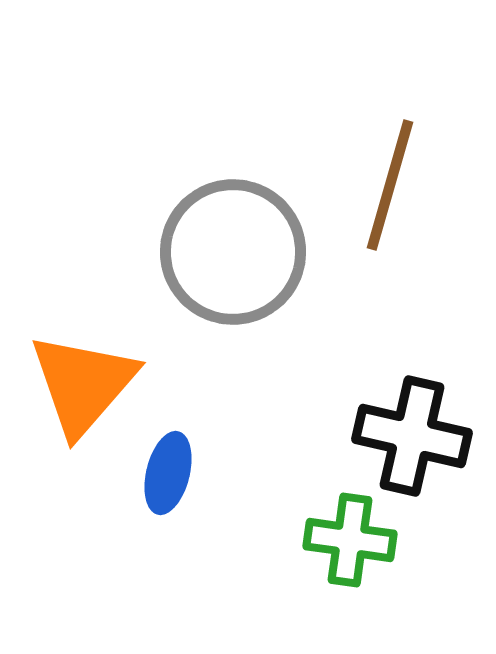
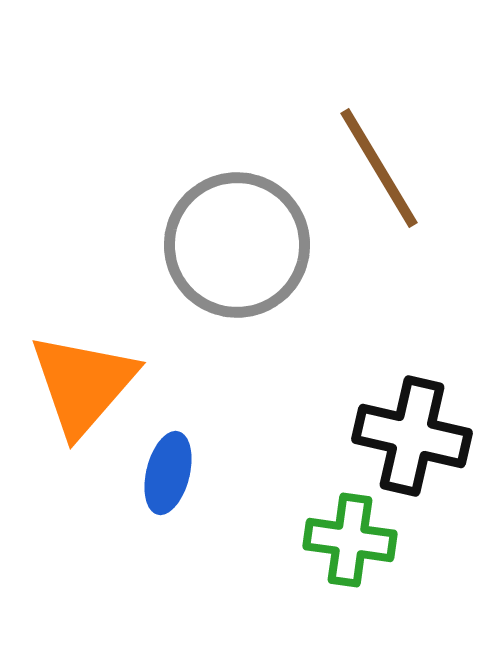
brown line: moved 11 px left, 17 px up; rotated 47 degrees counterclockwise
gray circle: moved 4 px right, 7 px up
